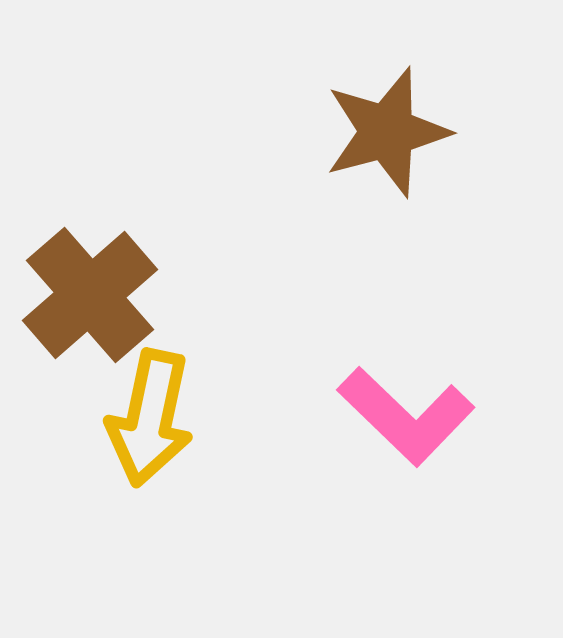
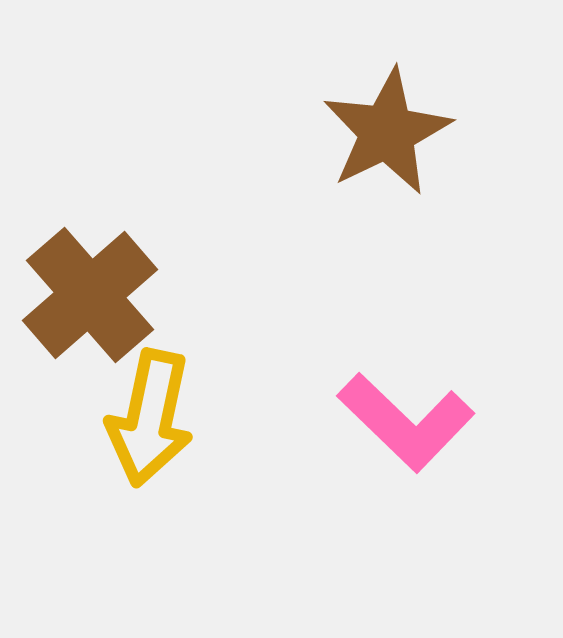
brown star: rotated 11 degrees counterclockwise
pink L-shape: moved 6 px down
